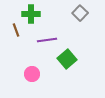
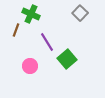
green cross: rotated 24 degrees clockwise
brown line: rotated 40 degrees clockwise
purple line: moved 2 px down; rotated 66 degrees clockwise
pink circle: moved 2 px left, 8 px up
